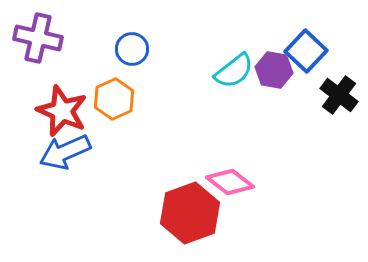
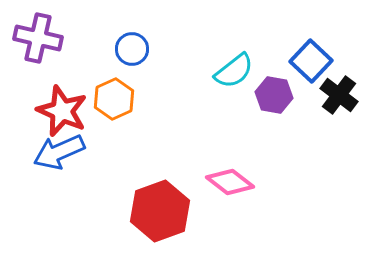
blue square: moved 5 px right, 10 px down
purple hexagon: moved 25 px down
blue arrow: moved 6 px left
red hexagon: moved 30 px left, 2 px up
